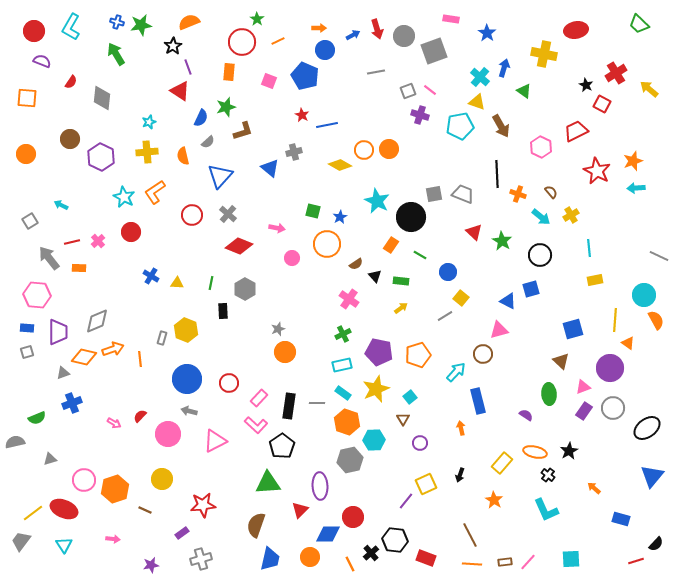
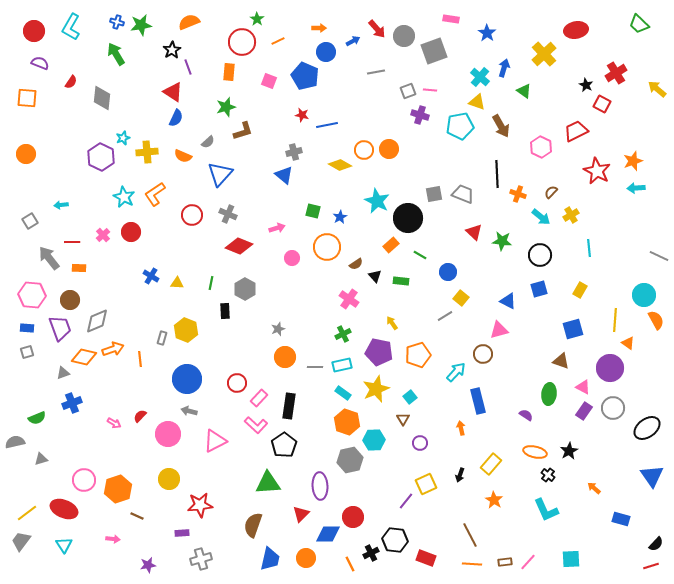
red arrow at (377, 29): rotated 24 degrees counterclockwise
blue arrow at (353, 35): moved 6 px down
black star at (173, 46): moved 1 px left, 4 px down
blue circle at (325, 50): moved 1 px right, 2 px down
yellow cross at (544, 54): rotated 35 degrees clockwise
purple semicircle at (42, 61): moved 2 px left, 2 px down
yellow arrow at (649, 89): moved 8 px right
pink line at (430, 90): rotated 32 degrees counterclockwise
red triangle at (180, 91): moved 7 px left, 1 px down
red star at (302, 115): rotated 16 degrees counterclockwise
blue semicircle at (201, 118): moved 25 px left
cyan star at (149, 122): moved 26 px left, 16 px down
brown circle at (70, 139): moved 161 px down
orange semicircle at (183, 156): rotated 54 degrees counterclockwise
blue triangle at (270, 168): moved 14 px right, 7 px down
blue triangle at (220, 176): moved 2 px up
orange L-shape at (155, 192): moved 2 px down
brown semicircle at (551, 192): rotated 96 degrees counterclockwise
cyan arrow at (61, 205): rotated 32 degrees counterclockwise
gray cross at (228, 214): rotated 18 degrees counterclockwise
black circle at (411, 217): moved 3 px left, 1 px down
pink arrow at (277, 228): rotated 28 degrees counterclockwise
pink cross at (98, 241): moved 5 px right, 6 px up
green star at (502, 241): rotated 24 degrees counterclockwise
red line at (72, 242): rotated 14 degrees clockwise
orange circle at (327, 244): moved 3 px down
orange rectangle at (391, 245): rotated 14 degrees clockwise
yellow rectangle at (595, 280): moved 15 px left, 10 px down; rotated 49 degrees counterclockwise
blue square at (531, 289): moved 8 px right
pink hexagon at (37, 295): moved 5 px left
yellow arrow at (401, 308): moved 9 px left, 15 px down; rotated 88 degrees counterclockwise
black rectangle at (223, 311): moved 2 px right
purple trapezoid at (58, 332): moved 2 px right, 4 px up; rotated 20 degrees counterclockwise
orange circle at (285, 352): moved 5 px down
brown triangle at (561, 361): rotated 24 degrees counterclockwise
red circle at (229, 383): moved 8 px right
pink triangle at (583, 387): rotated 49 degrees clockwise
green ellipse at (549, 394): rotated 10 degrees clockwise
gray line at (317, 403): moved 2 px left, 36 px up
black pentagon at (282, 446): moved 2 px right, 1 px up
gray triangle at (50, 459): moved 9 px left
yellow rectangle at (502, 463): moved 11 px left, 1 px down
blue triangle at (652, 476): rotated 15 degrees counterclockwise
yellow circle at (162, 479): moved 7 px right
orange hexagon at (115, 489): moved 3 px right
red star at (203, 505): moved 3 px left
brown line at (145, 510): moved 8 px left, 6 px down
red triangle at (300, 510): moved 1 px right, 4 px down
yellow line at (33, 513): moved 6 px left
brown semicircle at (256, 525): moved 3 px left
purple rectangle at (182, 533): rotated 32 degrees clockwise
black cross at (371, 553): rotated 14 degrees clockwise
orange circle at (310, 557): moved 4 px left, 1 px down
red line at (636, 561): moved 15 px right, 5 px down
purple star at (151, 565): moved 3 px left
